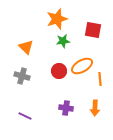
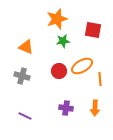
orange triangle: rotated 21 degrees counterclockwise
